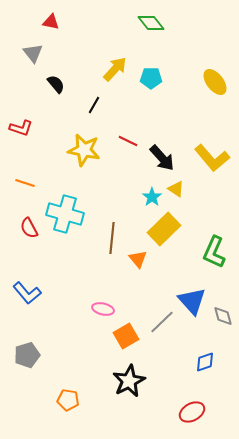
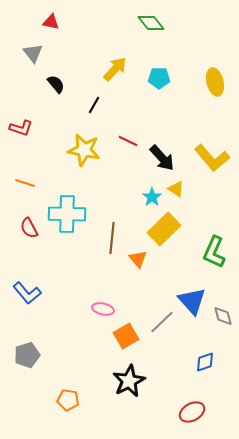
cyan pentagon: moved 8 px right
yellow ellipse: rotated 24 degrees clockwise
cyan cross: moved 2 px right; rotated 15 degrees counterclockwise
